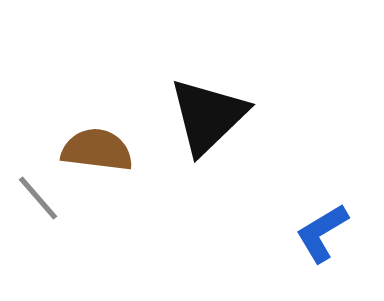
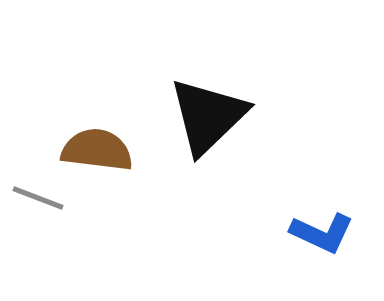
gray line: rotated 28 degrees counterclockwise
blue L-shape: rotated 124 degrees counterclockwise
